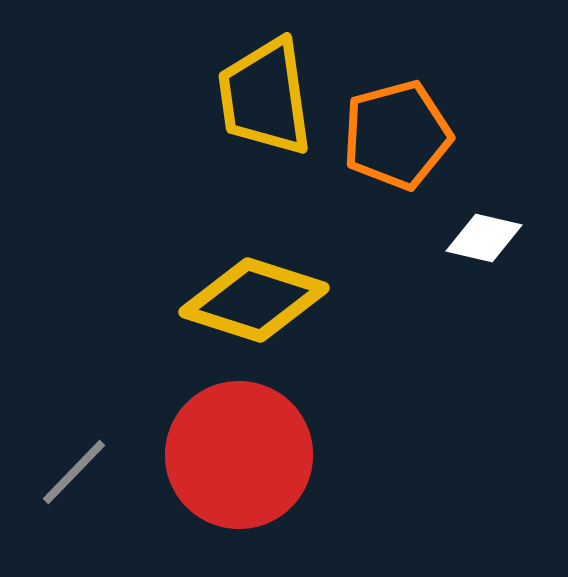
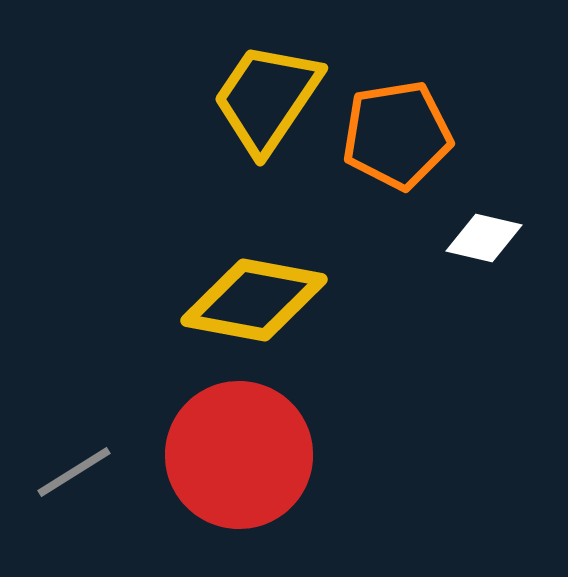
yellow trapezoid: moved 2 px right, 1 px down; rotated 42 degrees clockwise
orange pentagon: rotated 6 degrees clockwise
yellow diamond: rotated 7 degrees counterclockwise
gray line: rotated 14 degrees clockwise
